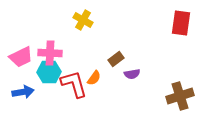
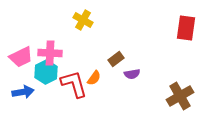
red rectangle: moved 5 px right, 5 px down
cyan hexagon: moved 3 px left; rotated 25 degrees counterclockwise
brown cross: rotated 12 degrees counterclockwise
